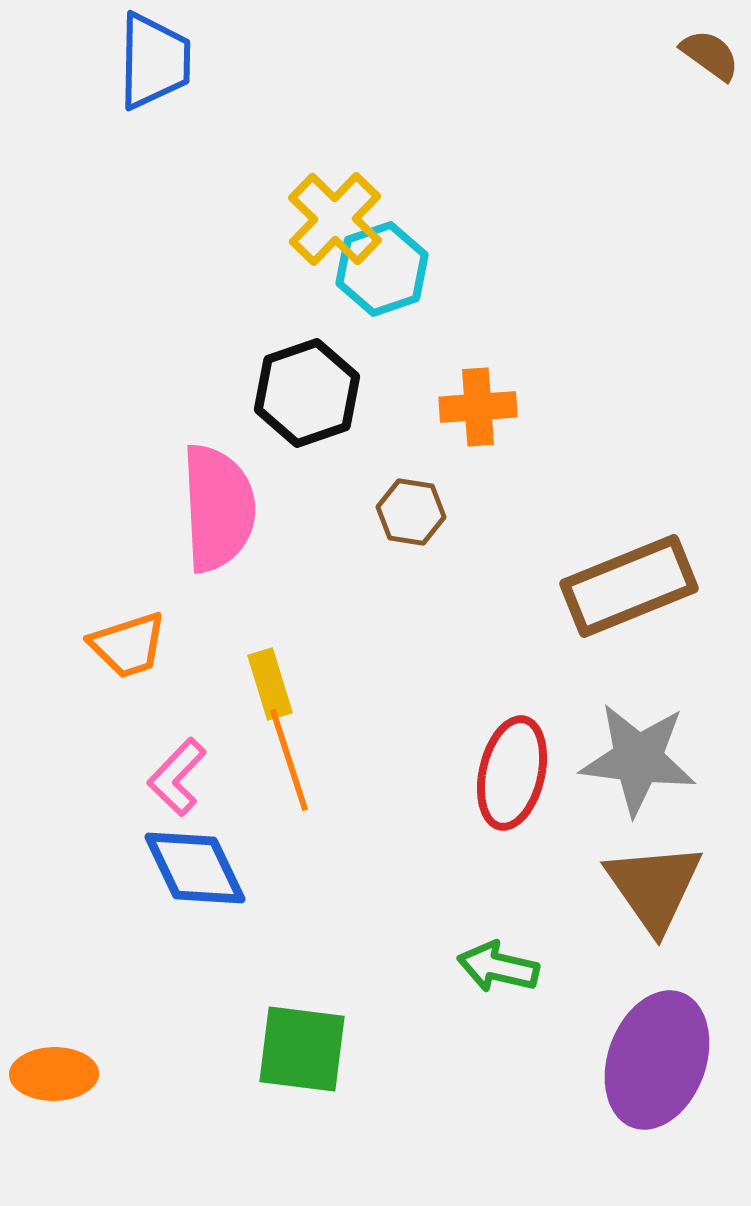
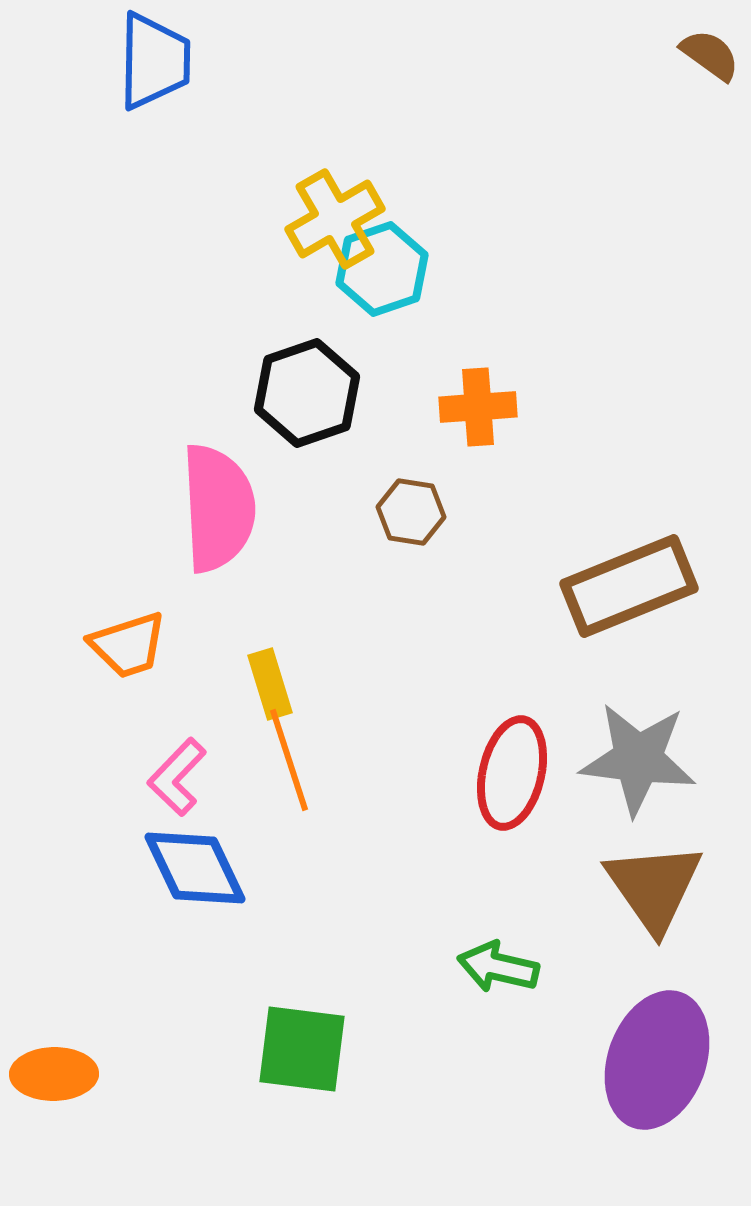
yellow cross: rotated 16 degrees clockwise
